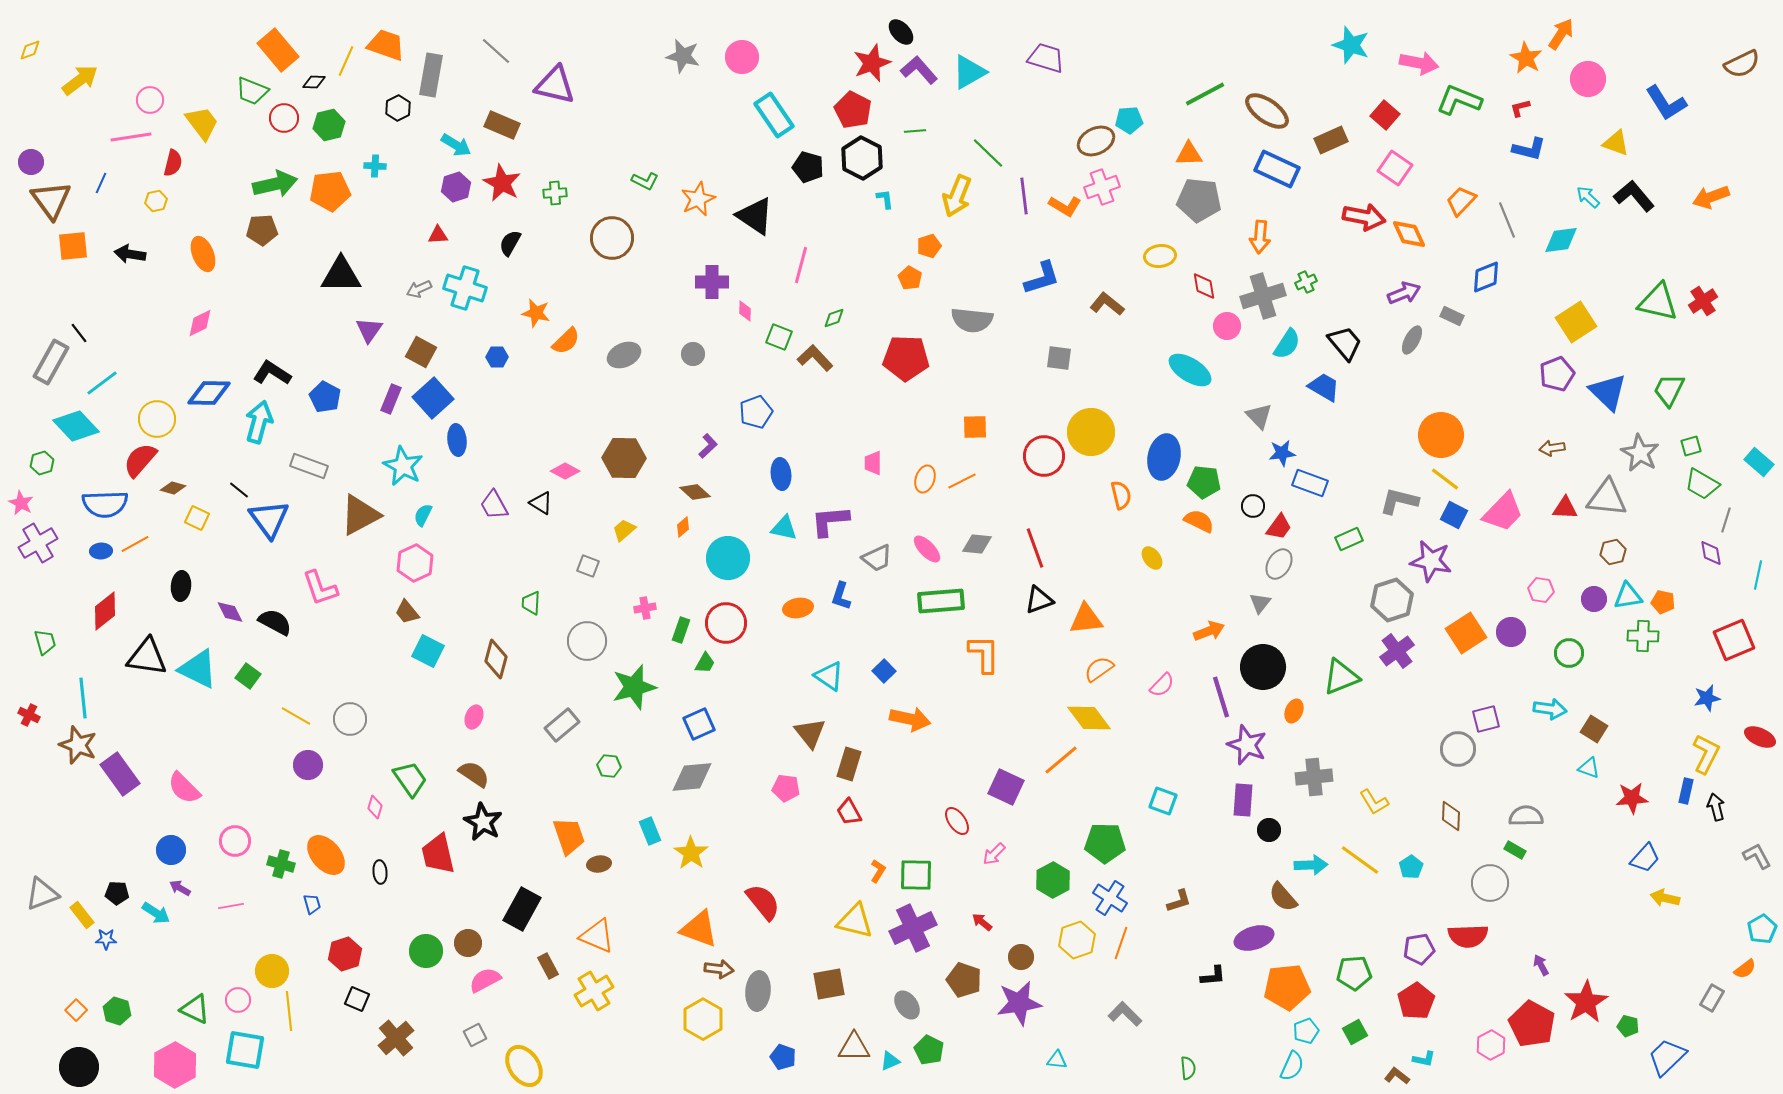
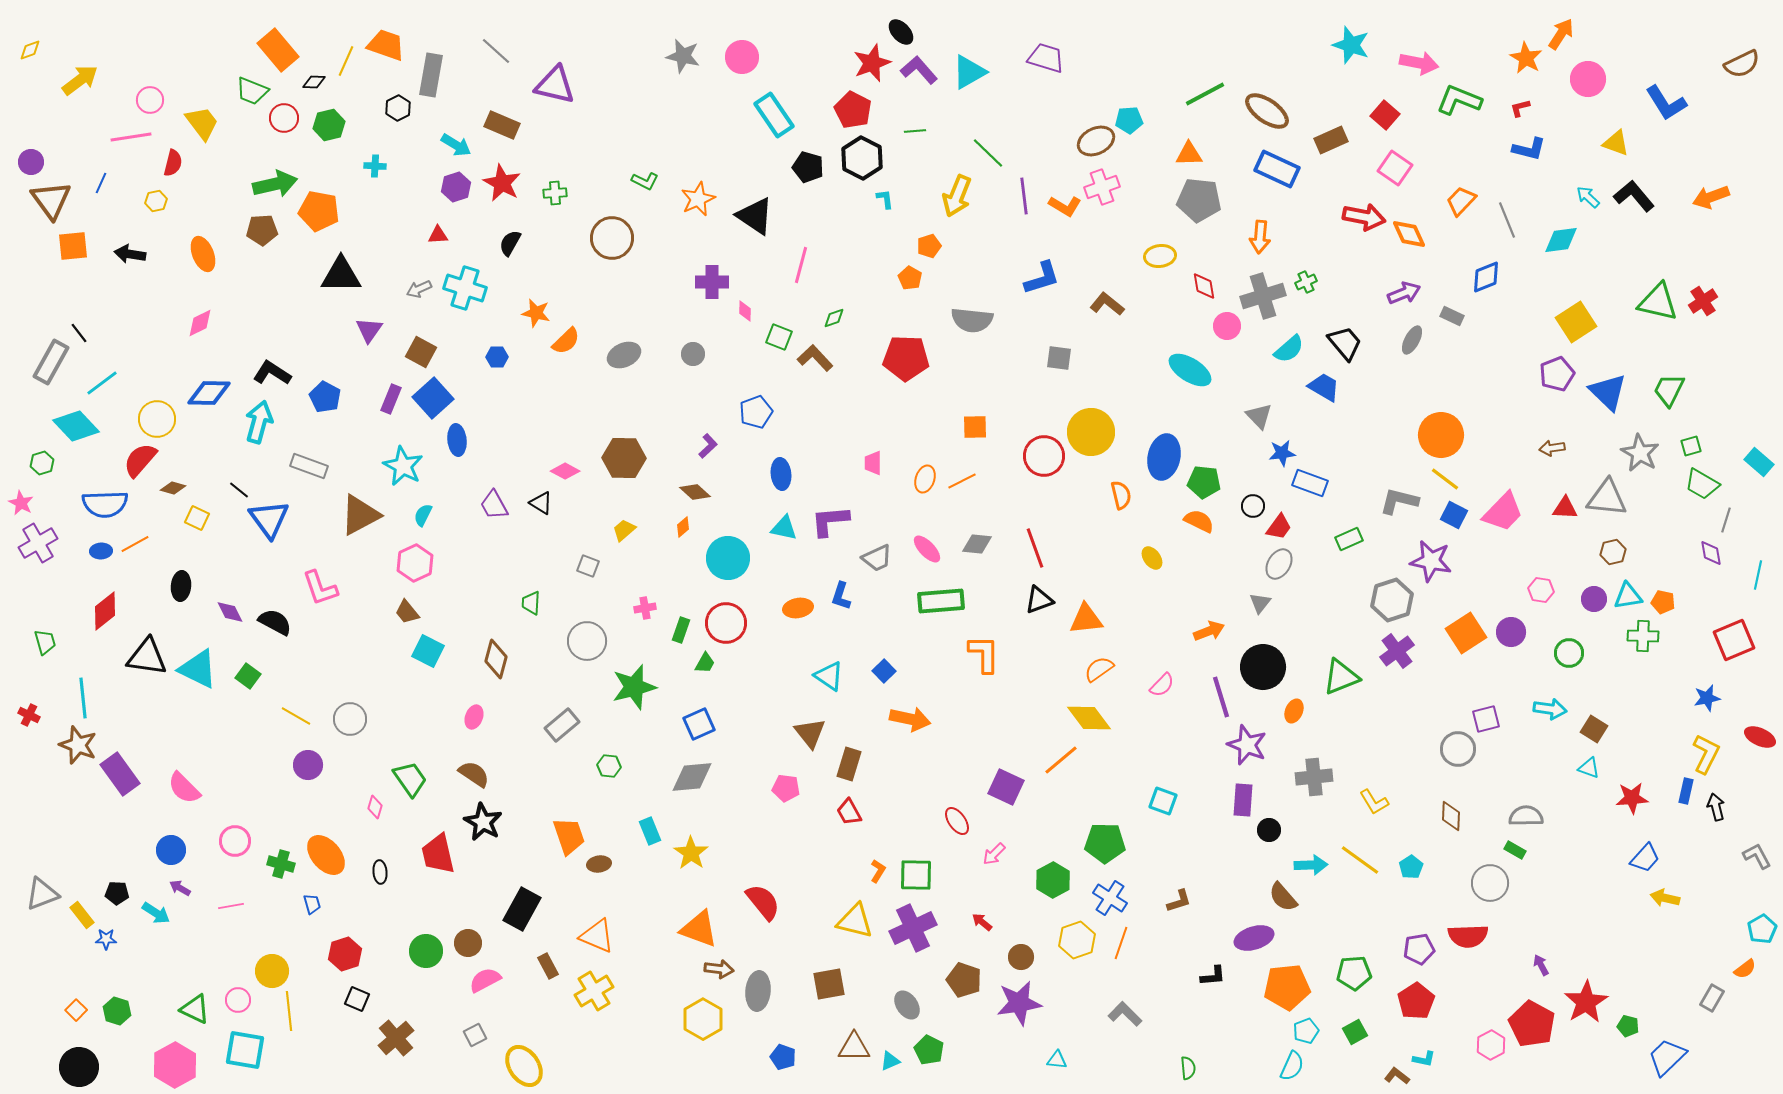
orange pentagon at (330, 191): moved 11 px left, 20 px down; rotated 18 degrees clockwise
cyan semicircle at (1287, 344): moved 2 px right, 5 px down; rotated 16 degrees clockwise
